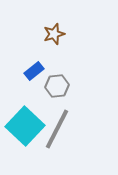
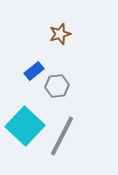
brown star: moved 6 px right
gray line: moved 5 px right, 7 px down
